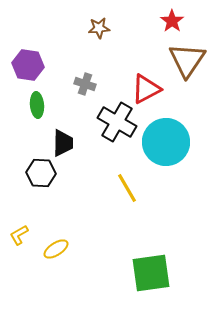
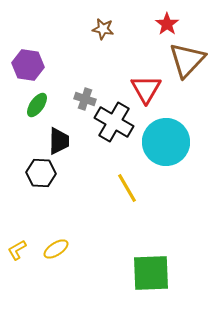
red star: moved 5 px left, 3 px down
brown star: moved 4 px right, 1 px down; rotated 15 degrees clockwise
brown triangle: rotated 9 degrees clockwise
gray cross: moved 15 px down
red triangle: rotated 32 degrees counterclockwise
green ellipse: rotated 40 degrees clockwise
black cross: moved 3 px left
black trapezoid: moved 4 px left, 2 px up
yellow L-shape: moved 2 px left, 15 px down
green square: rotated 6 degrees clockwise
